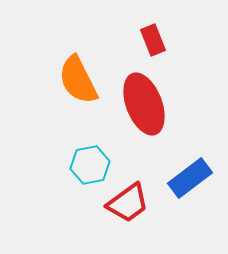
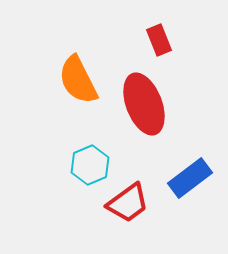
red rectangle: moved 6 px right
cyan hexagon: rotated 12 degrees counterclockwise
